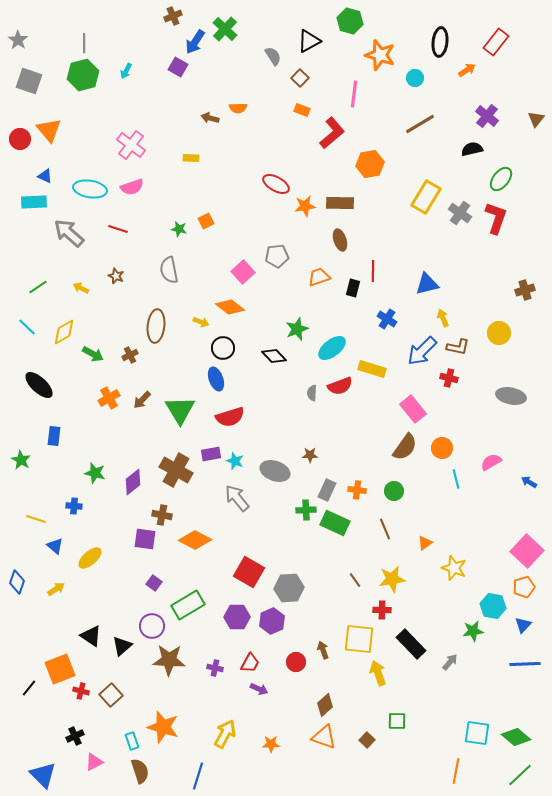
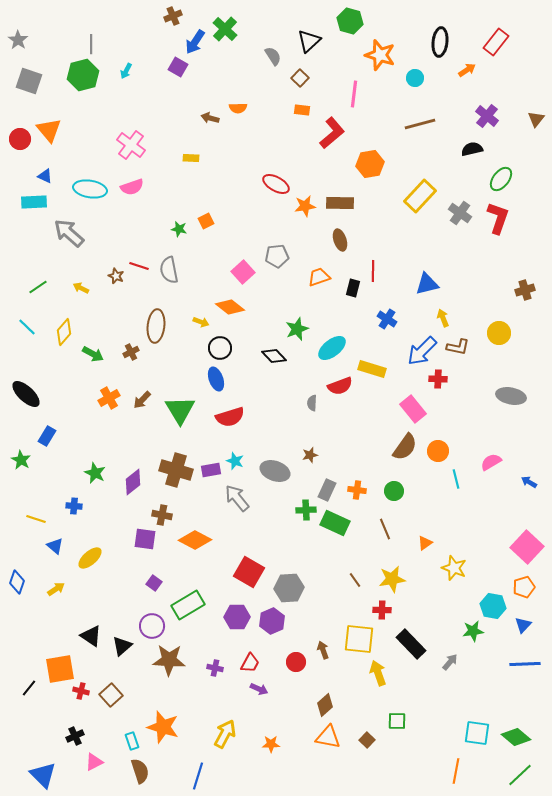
black triangle at (309, 41): rotated 15 degrees counterclockwise
gray line at (84, 43): moved 7 px right, 1 px down
orange rectangle at (302, 110): rotated 14 degrees counterclockwise
brown line at (420, 124): rotated 16 degrees clockwise
yellow rectangle at (426, 197): moved 6 px left, 1 px up; rotated 12 degrees clockwise
red L-shape at (496, 218): moved 2 px right
red line at (118, 229): moved 21 px right, 37 px down
yellow diamond at (64, 332): rotated 20 degrees counterclockwise
black circle at (223, 348): moved 3 px left
brown cross at (130, 355): moved 1 px right, 3 px up
red cross at (449, 378): moved 11 px left, 1 px down; rotated 12 degrees counterclockwise
black ellipse at (39, 385): moved 13 px left, 9 px down
gray semicircle at (312, 393): moved 10 px down
blue rectangle at (54, 436): moved 7 px left; rotated 24 degrees clockwise
orange circle at (442, 448): moved 4 px left, 3 px down
purple rectangle at (211, 454): moved 16 px down
brown star at (310, 455): rotated 14 degrees counterclockwise
brown cross at (176, 470): rotated 12 degrees counterclockwise
green star at (95, 473): rotated 10 degrees clockwise
pink square at (527, 551): moved 4 px up
orange square at (60, 669): rotated 12 degrees clockwise
orange triangle at (324, 737): moved 4 px right; rotated 8 degrees counterclockwise
